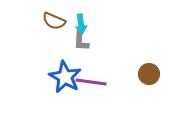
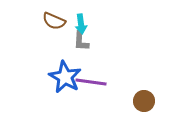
brown circle: moved 5 px left, 27 px down
